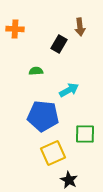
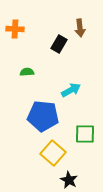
brown arrow: moved 1 px down
green semicircle: moved 9 px left, 1 px down
cyan arrow: moved 2 px right
yellow square: rotated 25 degrees counterclockwise
